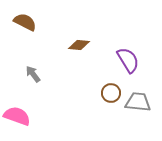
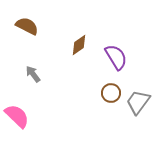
brown semicircle: moved 2 px right, 4 px down
brown diamond: rotated 40 degrees counterclockwise
purple semicircle: moved 12 px left, 3 px up
gray trapezoid: rotated 60 degrees counterclockwise
pink semicircle: rotated 24 degrees clockwise
